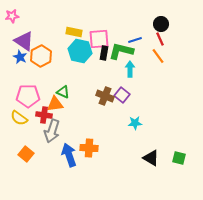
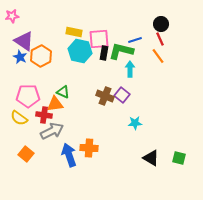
gray arrow: rotated 135 degrees counterclockwise
